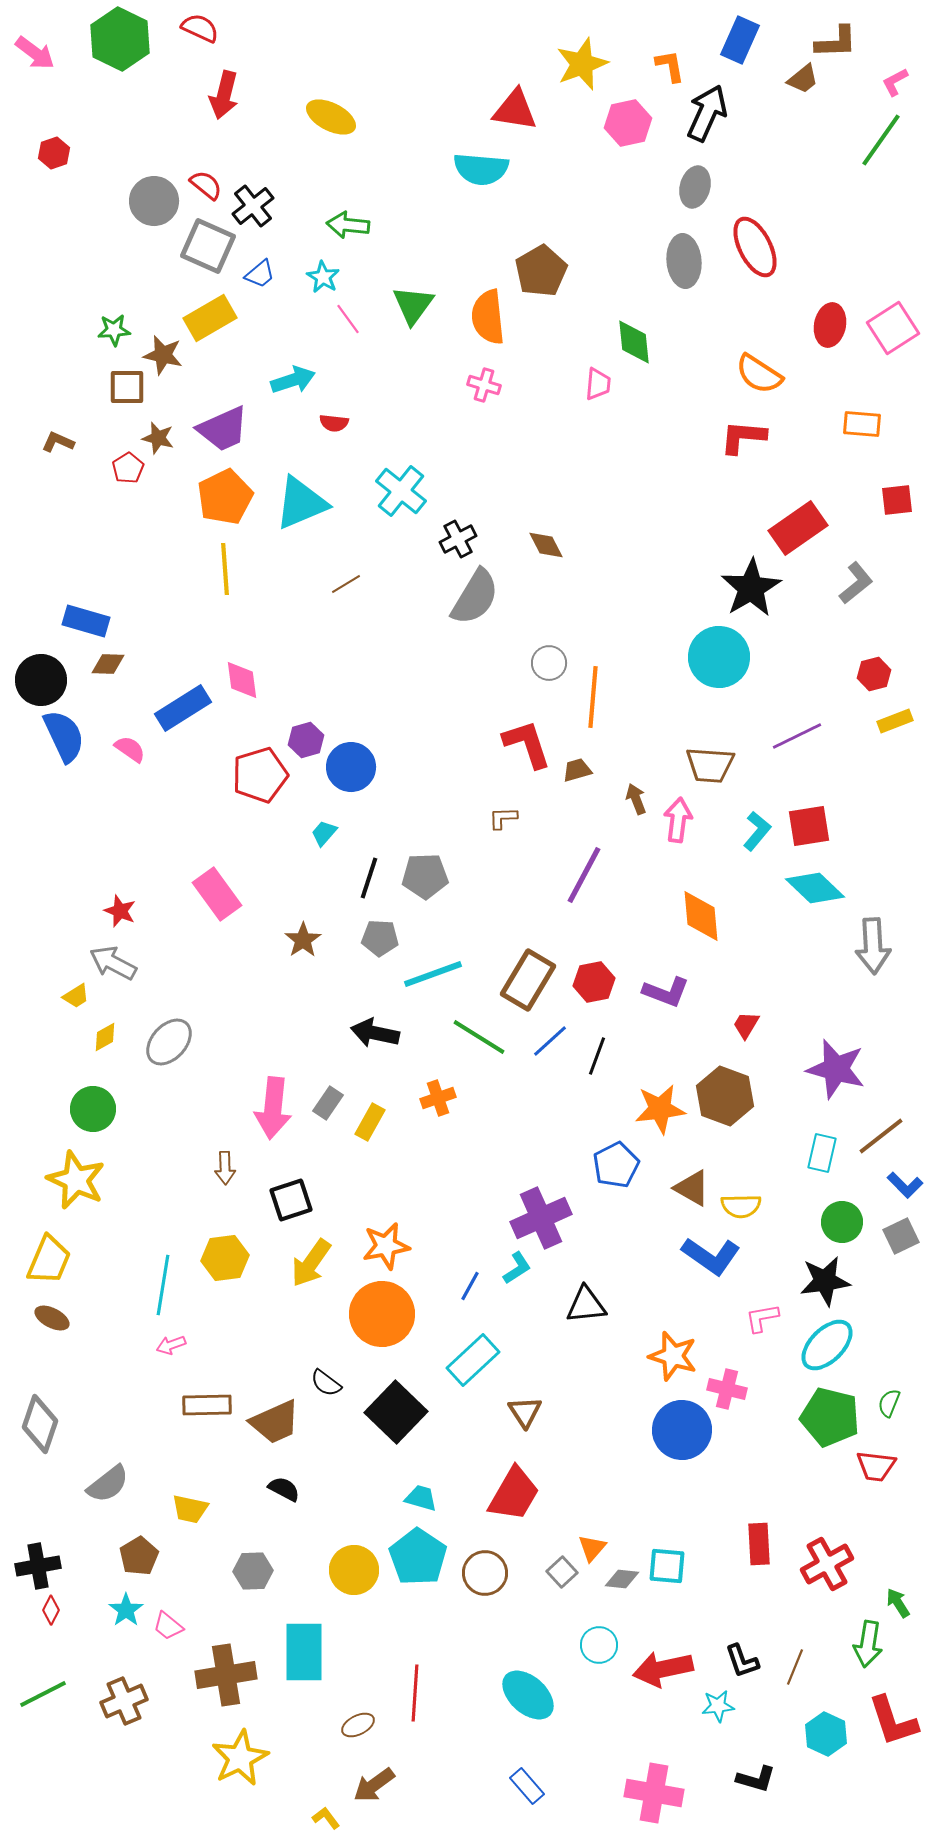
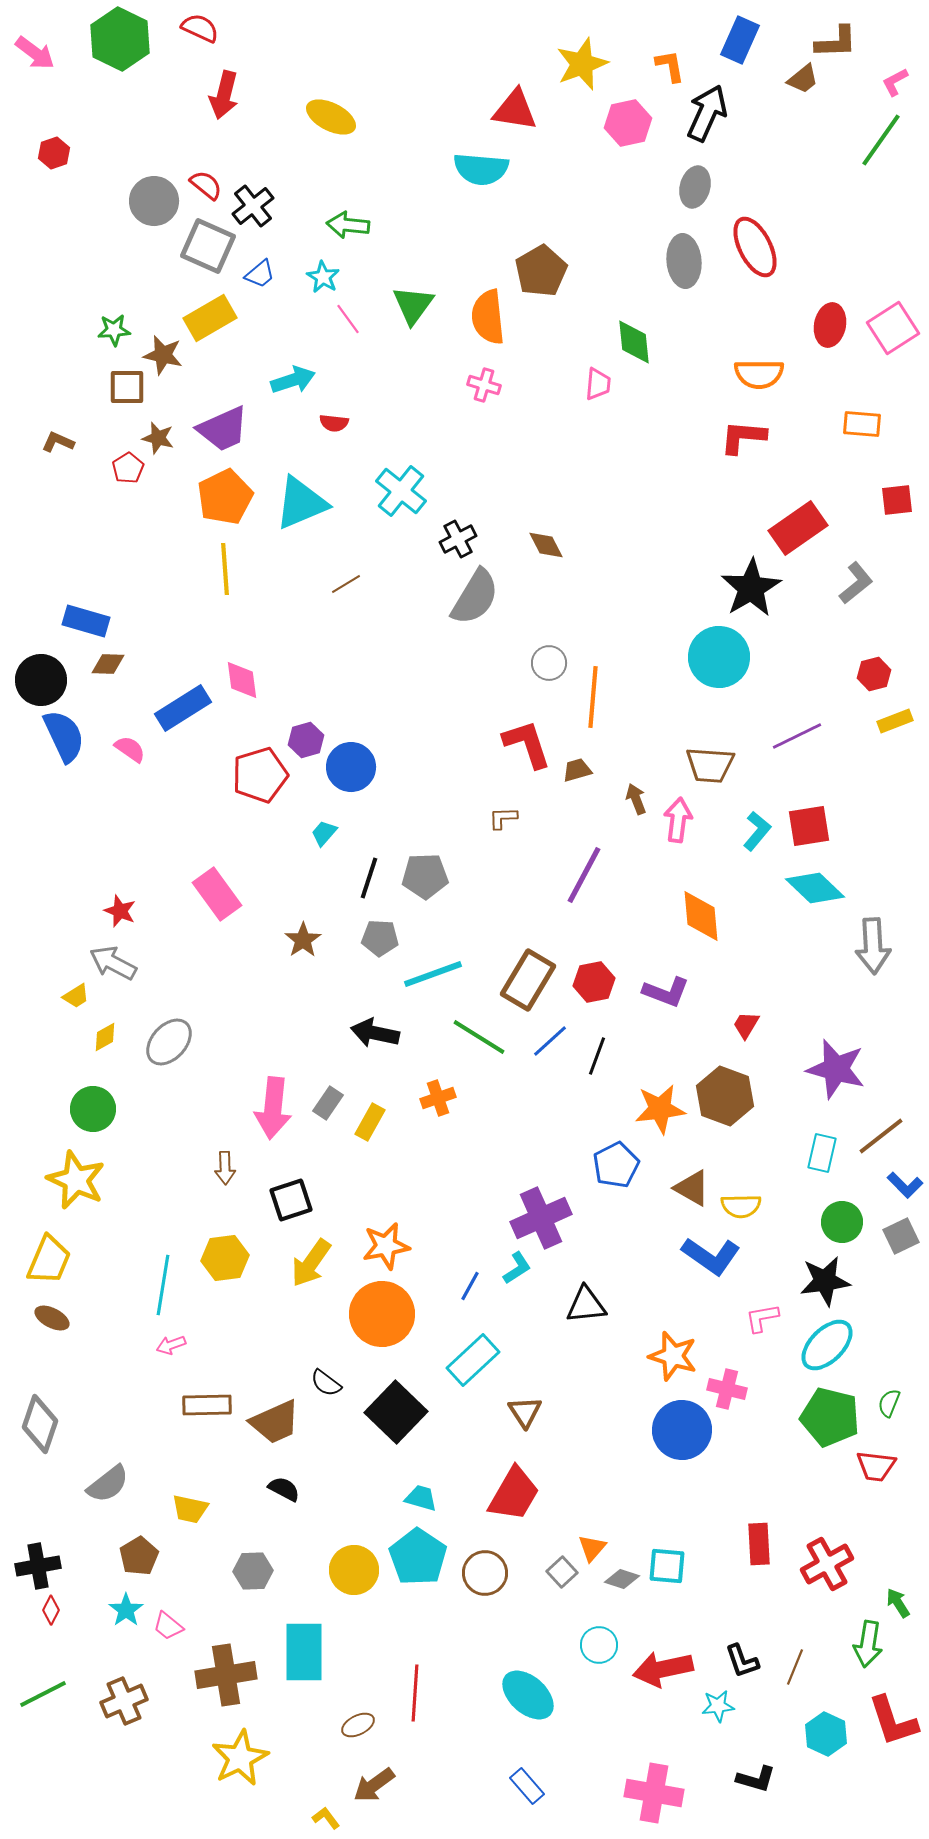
orange semicircle at (759, 374): rotated 33 degrees counterclockwise
gray diamond at (622, 1579): rotated 12 degrees clockwise
